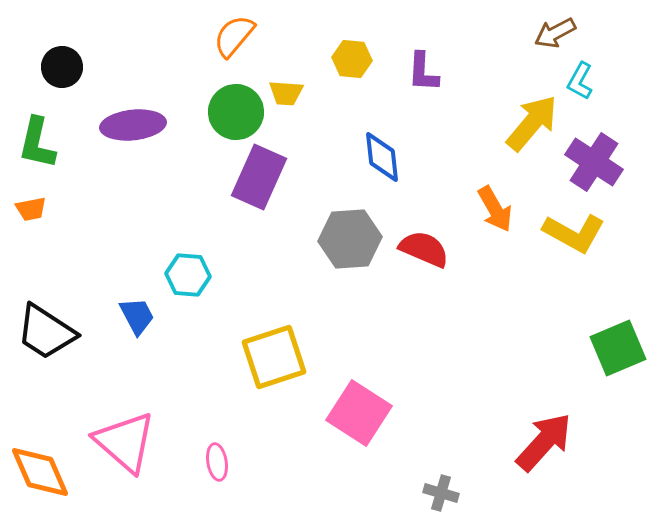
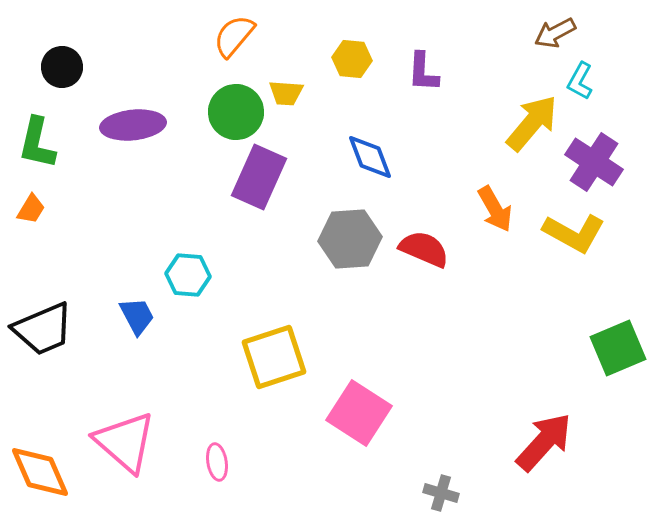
blue diamond: moved 12 px left; rotated 14 degrees counterclockwise
orange trapezoid: rotated 48 degrees counterclockwise
black trapezoid: moved 3 px left, 3 px up; rotated 56 degrees counterclockwise
